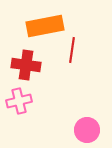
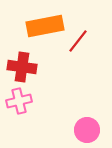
red line: moved 6 px right, 9 px up; rotated 30 degrees clockwise
red cross: moved 4 px left, 2 px down
